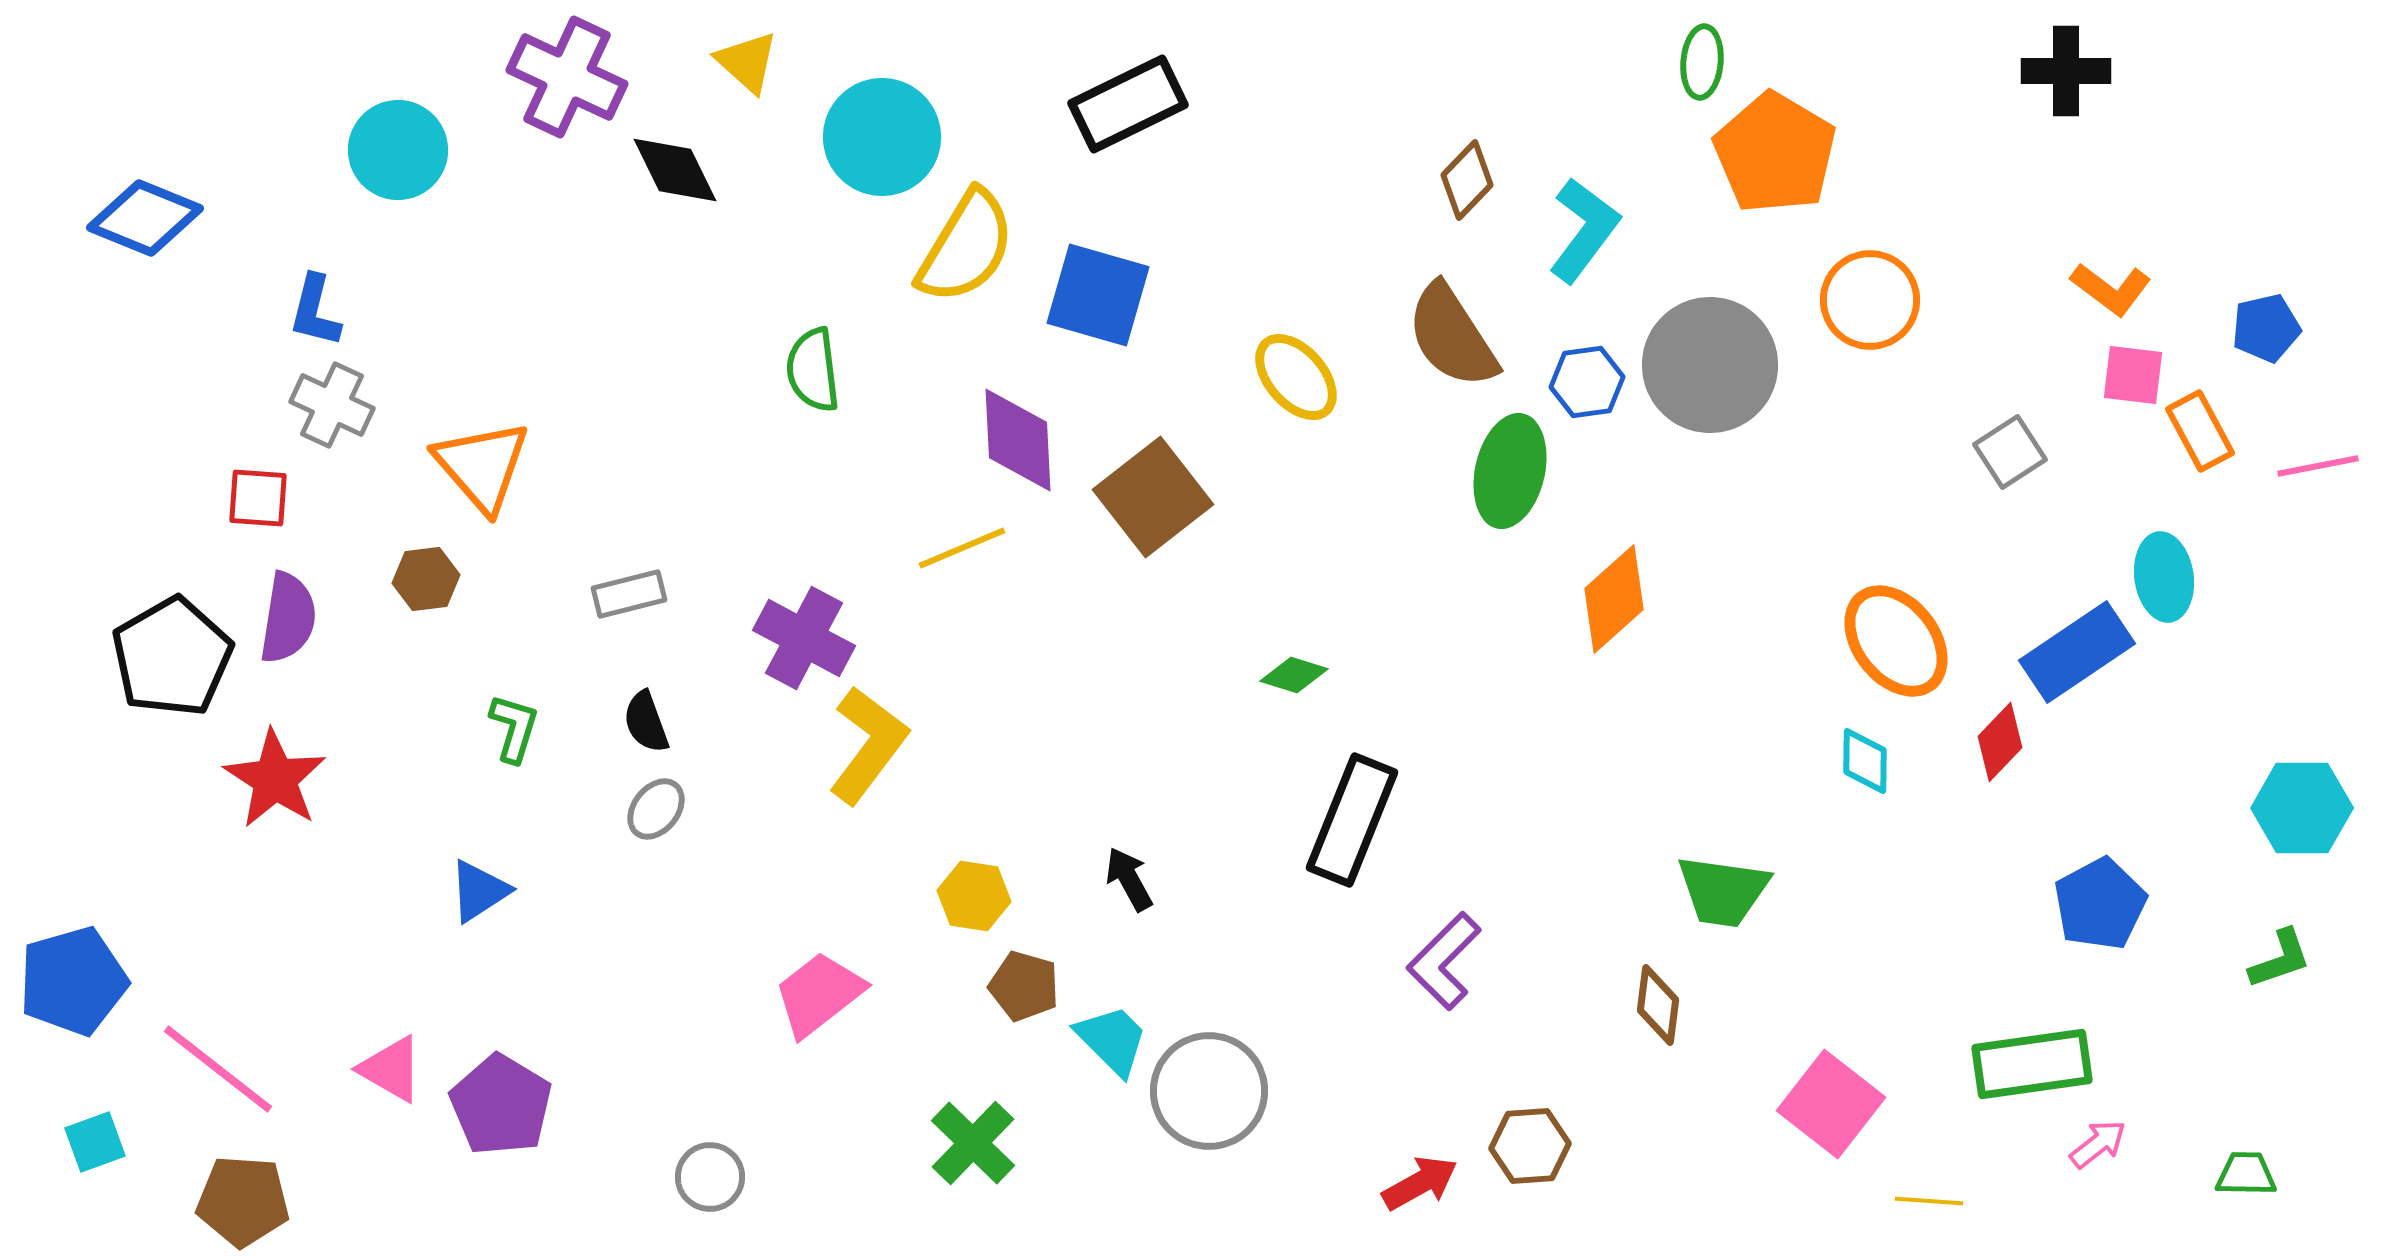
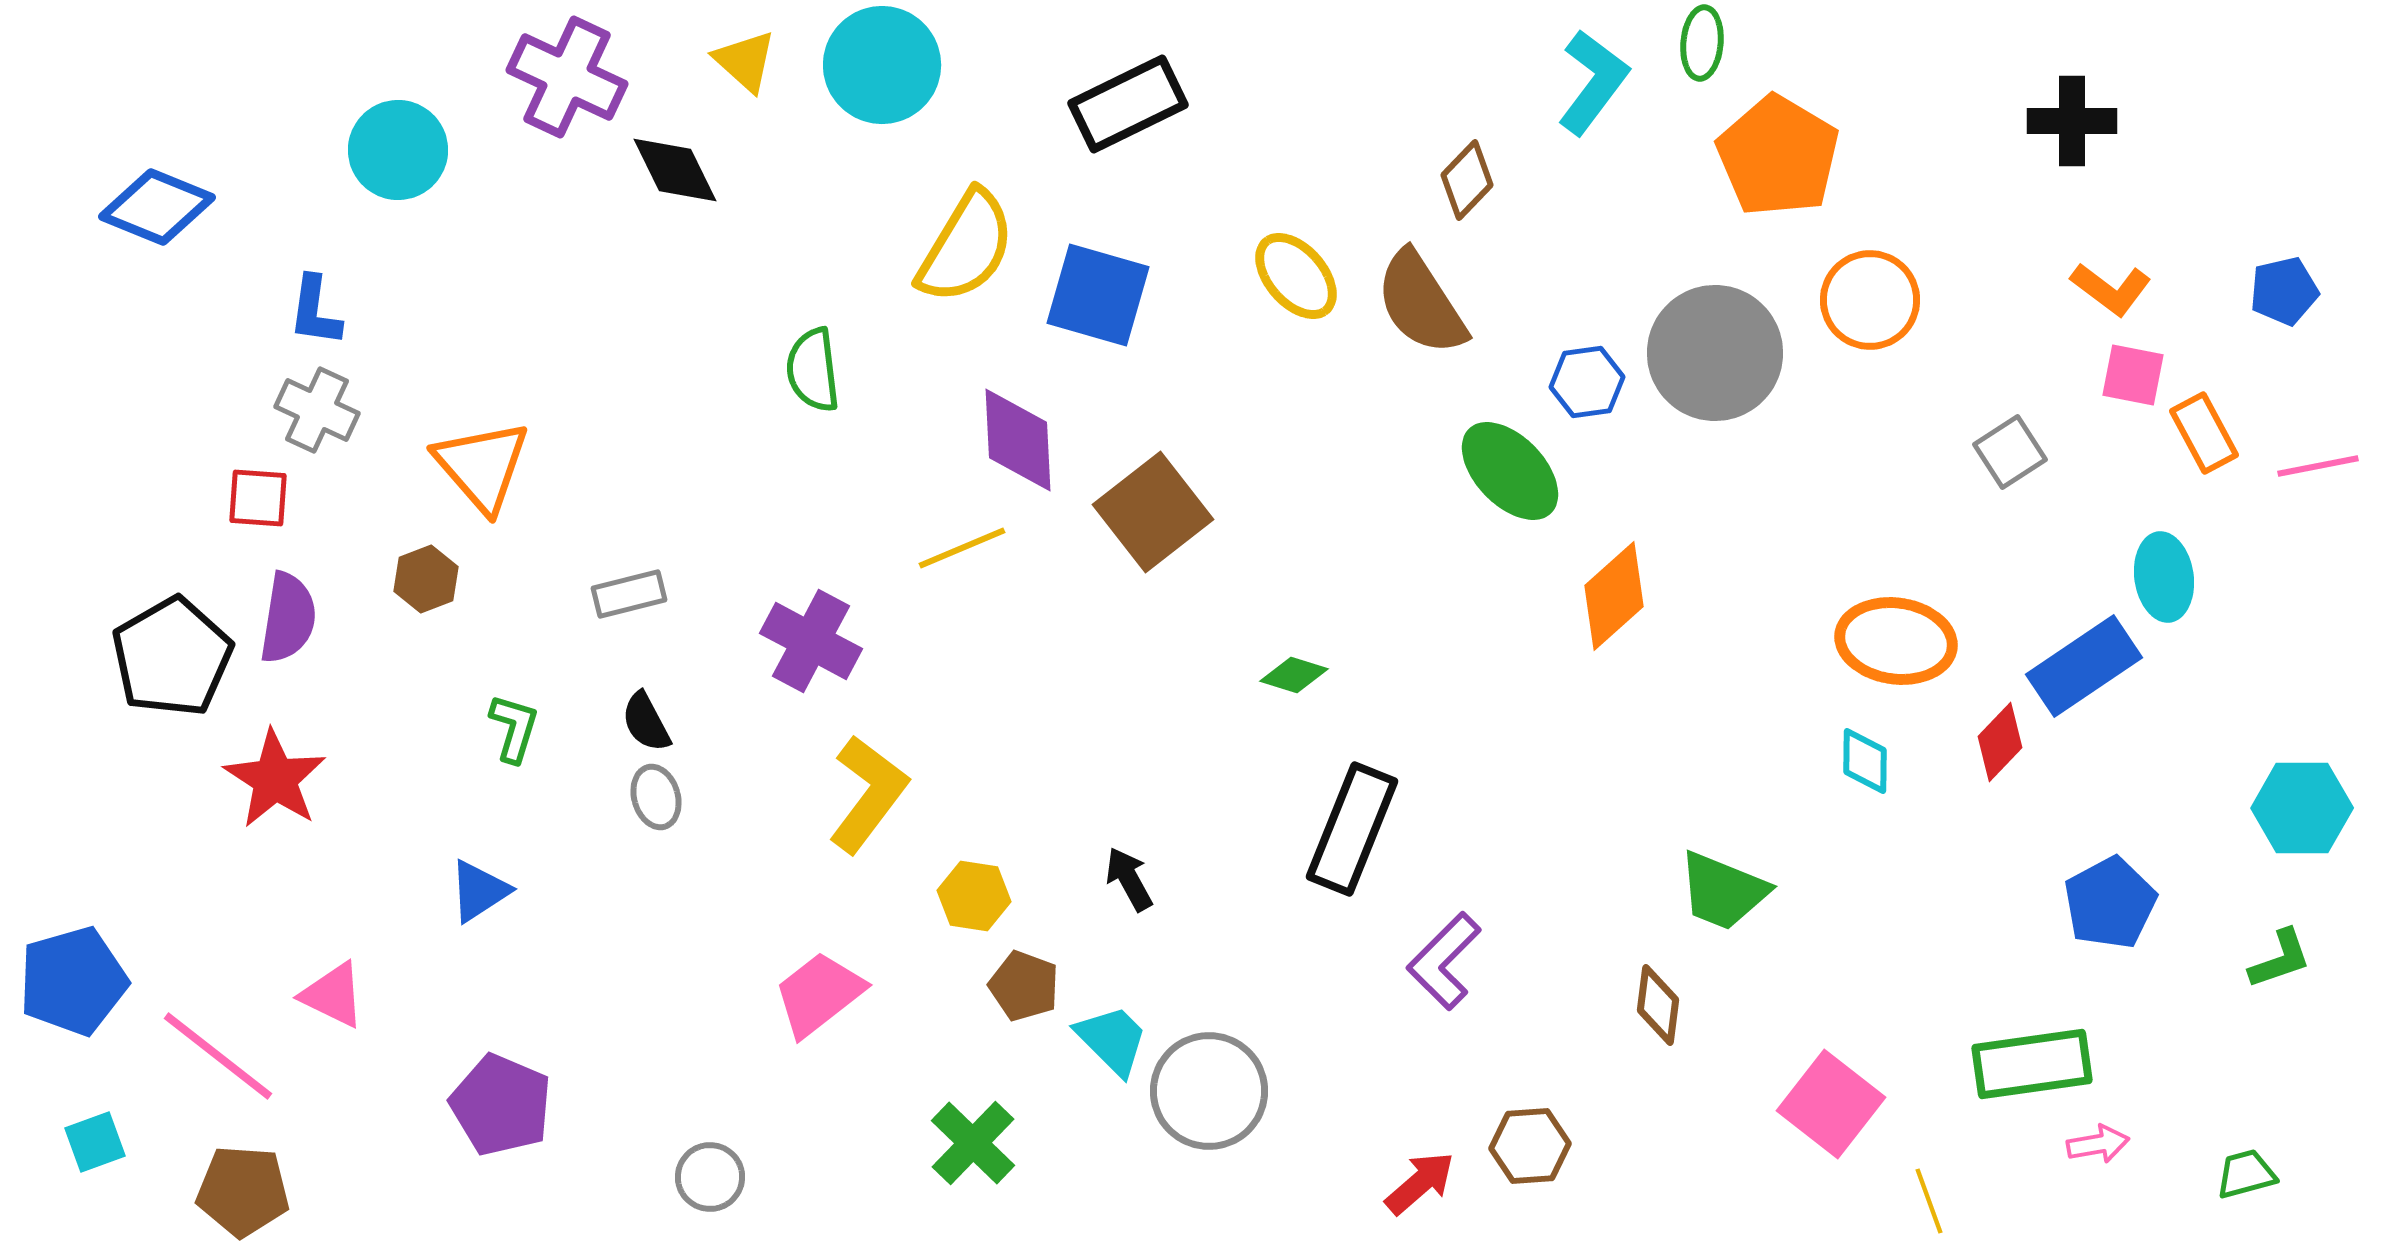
yellow triangle at (747, 62): moved 2 px left, 1 px up
green ellipse at (1702, 62): moved 19 px up
black cross at (2066, 71): moved 6 px right, 50 px down
cyan circle at (882, 137): moved 72 px up
orange pentagon at (1775, 153): moved 3 px right, 3 px down
blue diamond at (145, 218): moved 12 px right, 11 px up
cyan L-shape at (1584, 230): moved 9 px right, 148 px up
blue L-shape at (315, 311): rotated 6 degrees counterclockwise
blue pentagon at (2266, 328): moved 18 px right, 37 px up
brown semicircle at (1452, 336): moved 31 px left, 33 px up
gray circle at (1710, 365): moved 5 px right, 12 px up
pink square at (2133, 375): rotated 4 degrees clockwise
yellow ellipse at (1296, 377): moved 101 px up
gray cross at (332, 405): moved 15 px left, 5 px down
orange rectangle at (2200, 431): moved 4 px right, 2 px down
green ellipse at (1510, 471): rotated 57 degrees counterclockwise
brown square at (1153, 497): moved 15 px down
brown hexagon at (426, 579): rotated 14 degrees counterclockwise
orange diamond at (1614, 599): moved 3 px up
purple cross at (804, 638): moved 7 px right, 3 px down
orange ellipse at (1896, 641): rotated 44 degrees counterclockwise
blue rectangle at (2077, 652): moved 7 px right, 14 px down
black semicircle at (646, 722): rotated 8 degrees counterclockwise
yellow L-shape at (868, 745): moved 49 px down
gray ellipse at (656, 809): moved 12 px up; rotated 54 degrees counterclockwise
black rectangle at (1352, 820): moved 9 px down
green trapezoid at (1723, 891): rotated 14 degrees clockwise
blue pentagon at (2100, 904): moved 10 px right, 1 px up
brown pentagon at (1024, 986): rotated 4 degrees clockwise
pink line at (218, 1069): moved 13 px up
pink triangle at (391, 1069): moved 58 px left, 74 px up; rotated 4 degrees counterclockwise
purple pentagon at (501, 1105): rotated 8 degrees counterclockwise
pink arrow at (2098, 1144): rotated 28 degrees clockwise
green trapezoid at (2246, 1174): rotated 16 degrees counterclockwise
red arrow at (1420, 1183): rotated 12 degrees counterclockwise
brown pentagon at (243, 1201): moved 10 px up
yellow line at (1929, 1201): rotated 66 degrees clockwise
